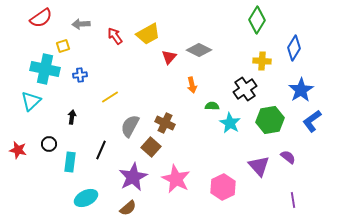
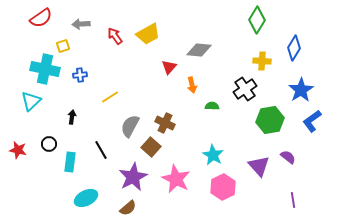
gray diamond: rotated 20 degrees counterclockwise
red triangle: moved 10 px down
cyan star: moved 17 px left, 32 px down
black line: rotated 54 degrees counterclockwise
